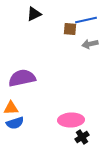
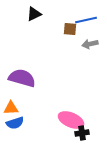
purple semicircle: rotated 28 degrees clockwise
pink ellipse: rotated 25 degrees clockwise
black cross: moved 4 px up; rotated 24 degrees clockwise
